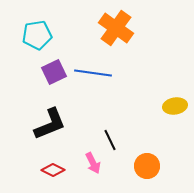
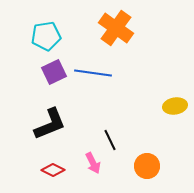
cyan pentagon: moved 9 px right, 1 px down
